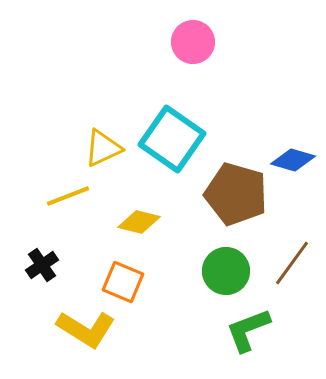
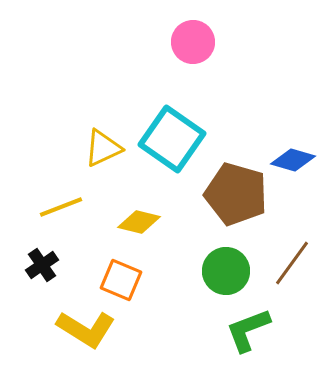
yellow line: moved 7 px left, 11 px down
orange square: moved 2 px left, 2 px up
